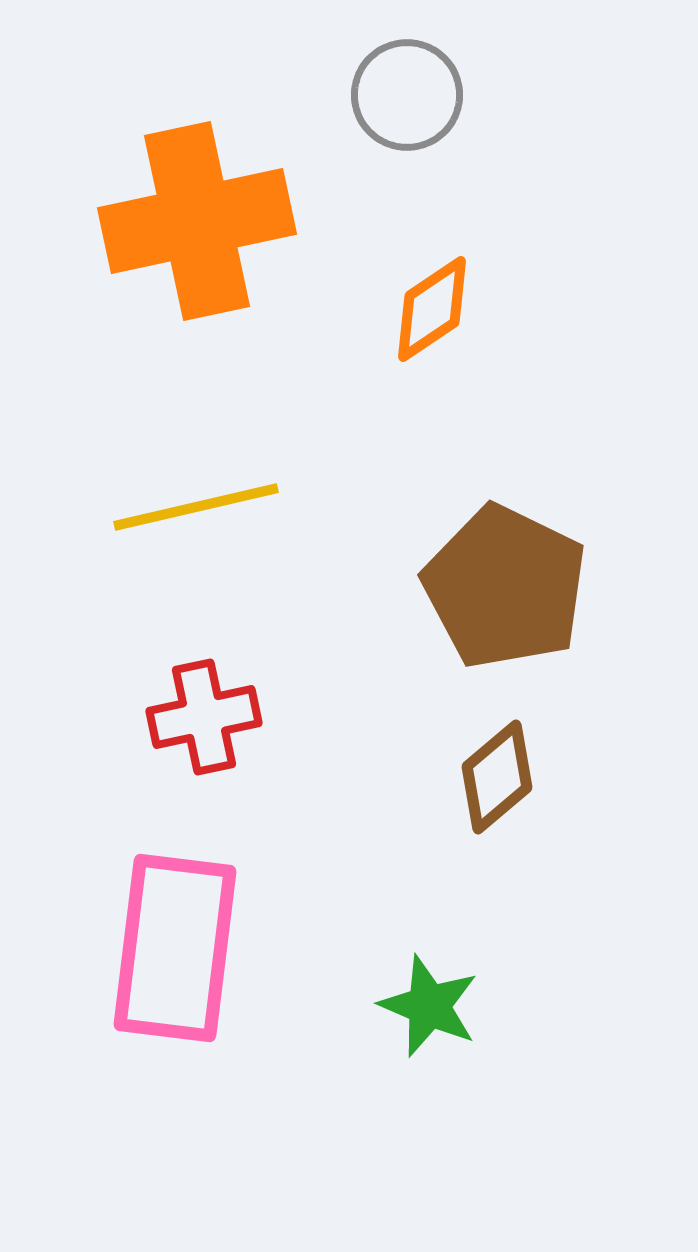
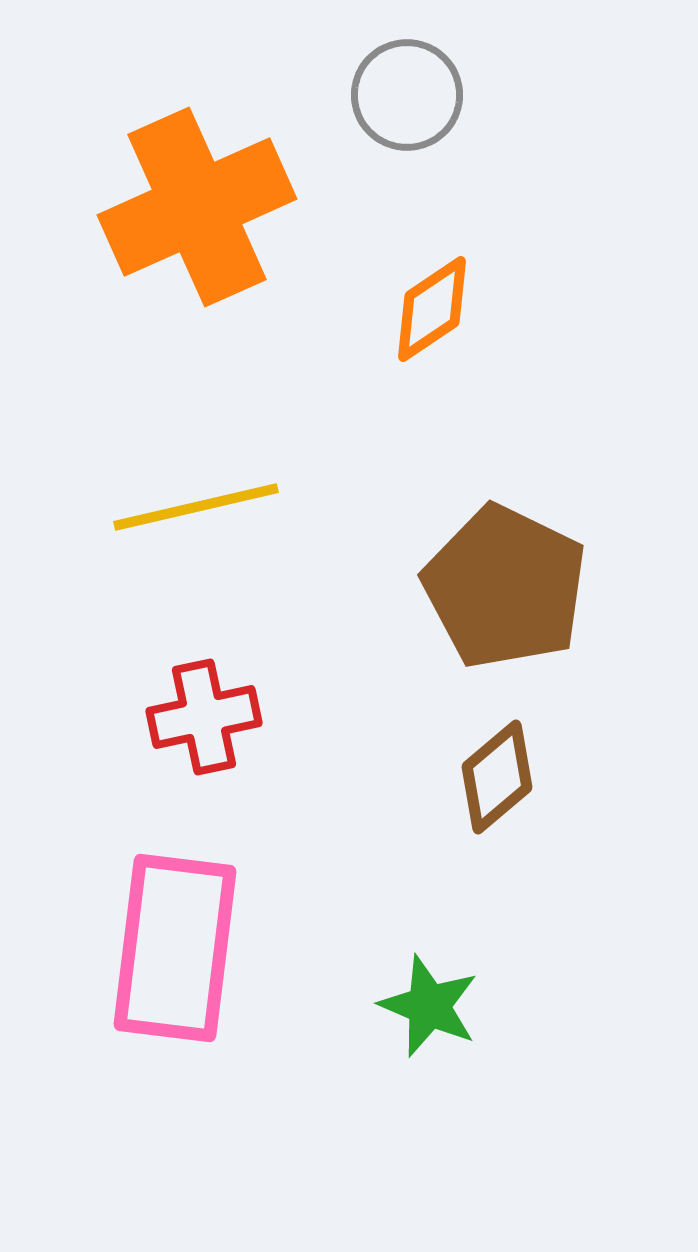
orange cross: moved 14 px up; rotated 12 degrees counterclockwise
